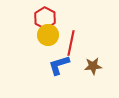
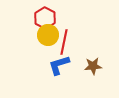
red line: moved 7 px left, 1 px up
